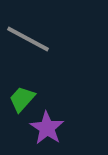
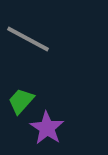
green trapezoid: moved 1 px left, 2 px down
